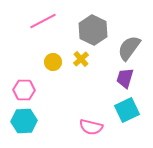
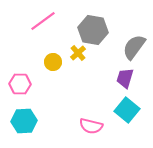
pink line: rotated 8 degrees counterclockwise
gray hexagon: rotated 16 degrees counterclockwise
gray semicircle: moved 5 px right, 1 px up
yellow cross: moved 3 px left, 6 px up
pink hexagon: moved 4 px left, 6 px up
cyan square: rotated 25 degrees counterclockwise
pink semicircle: moved 1 px up
